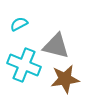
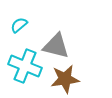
cyan semicircle: moved 1 px down; rotated 12 degrees counterclockwise
cyan cross: moved 1 px right, 1 px down
